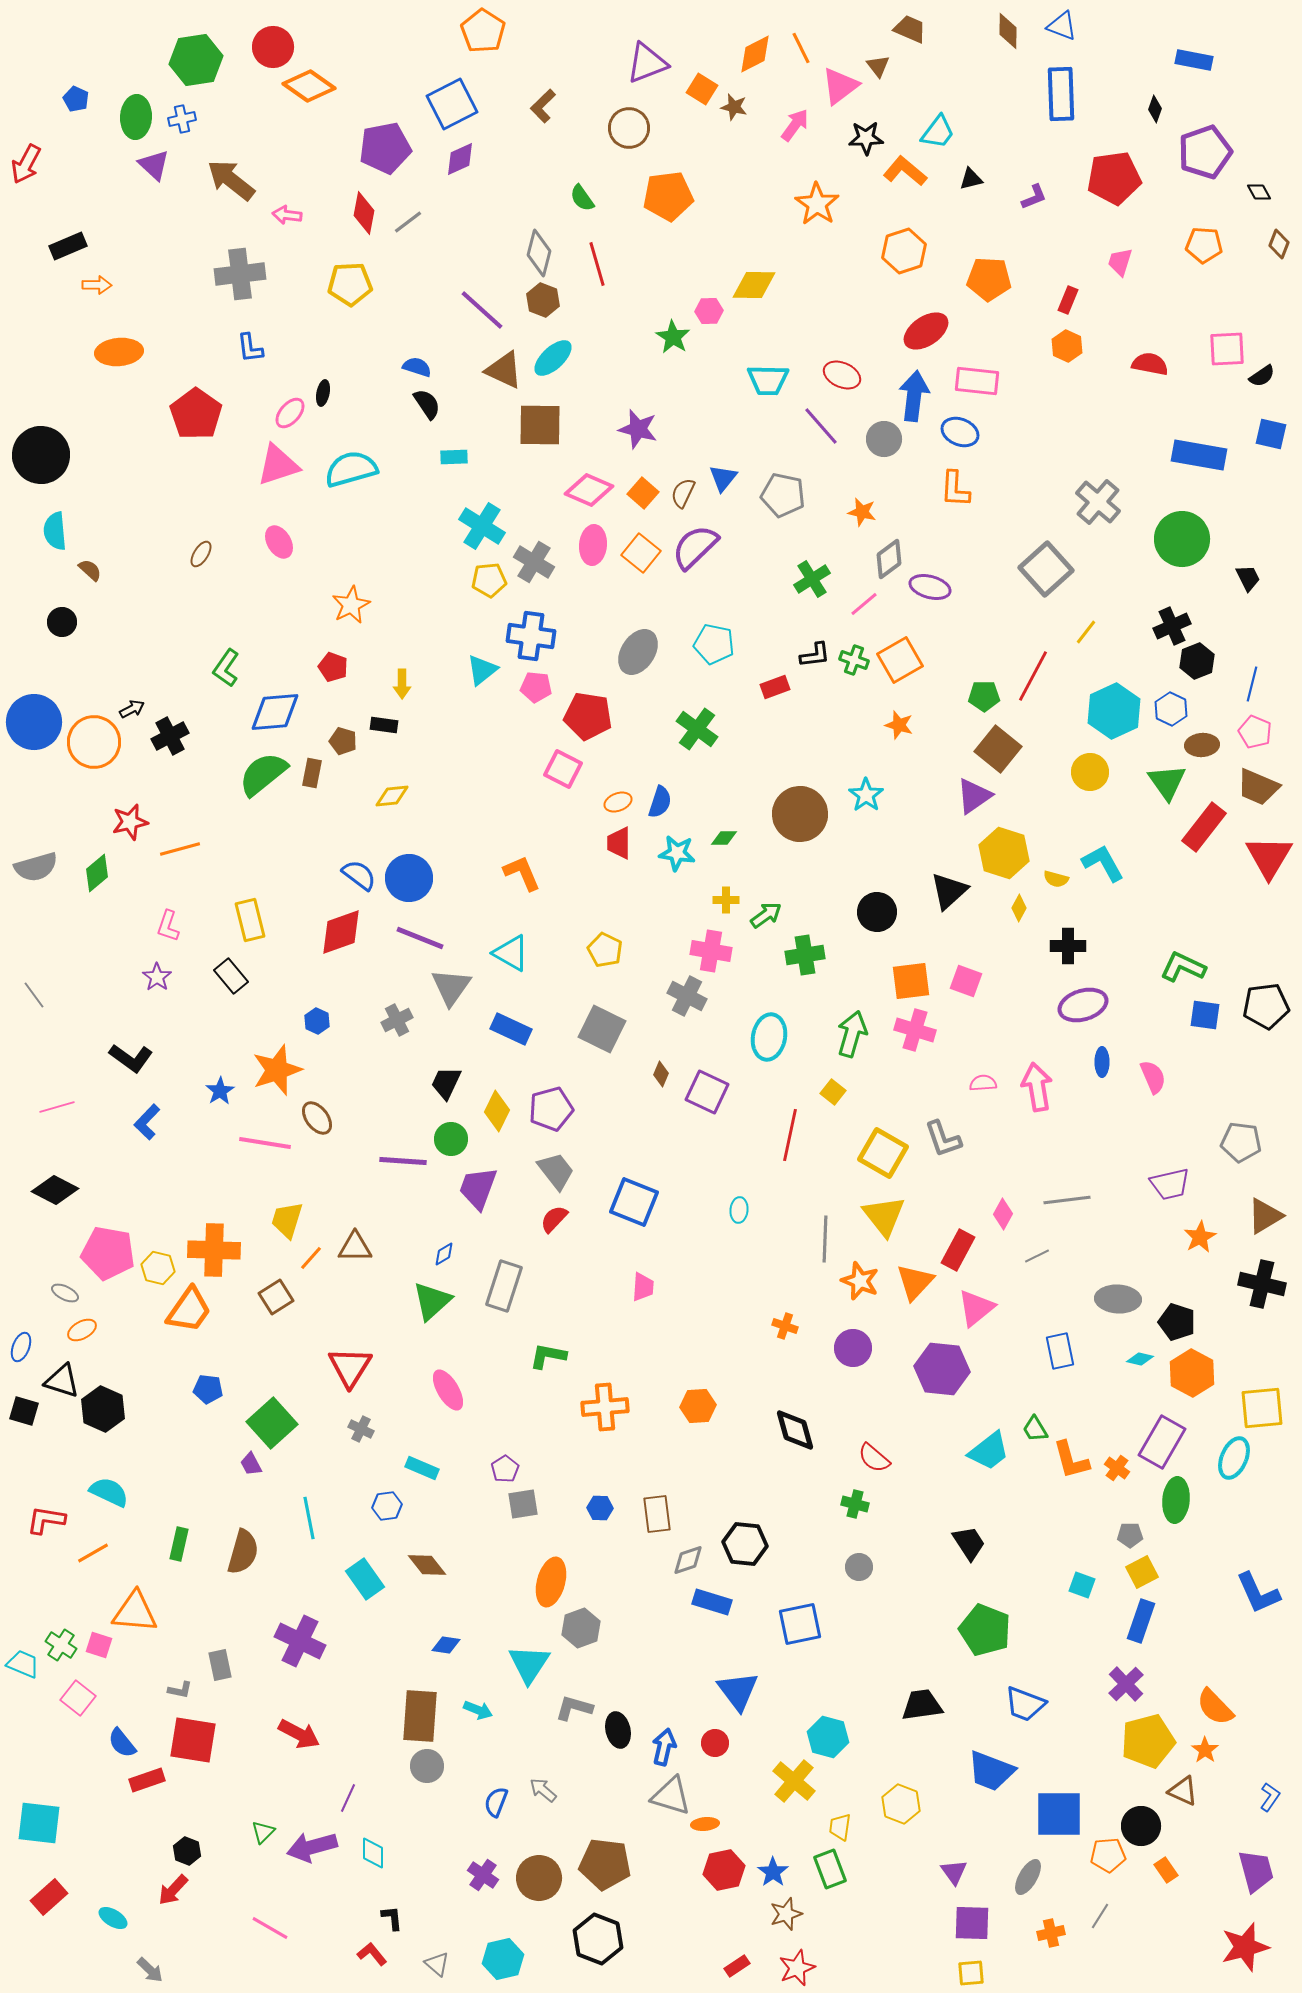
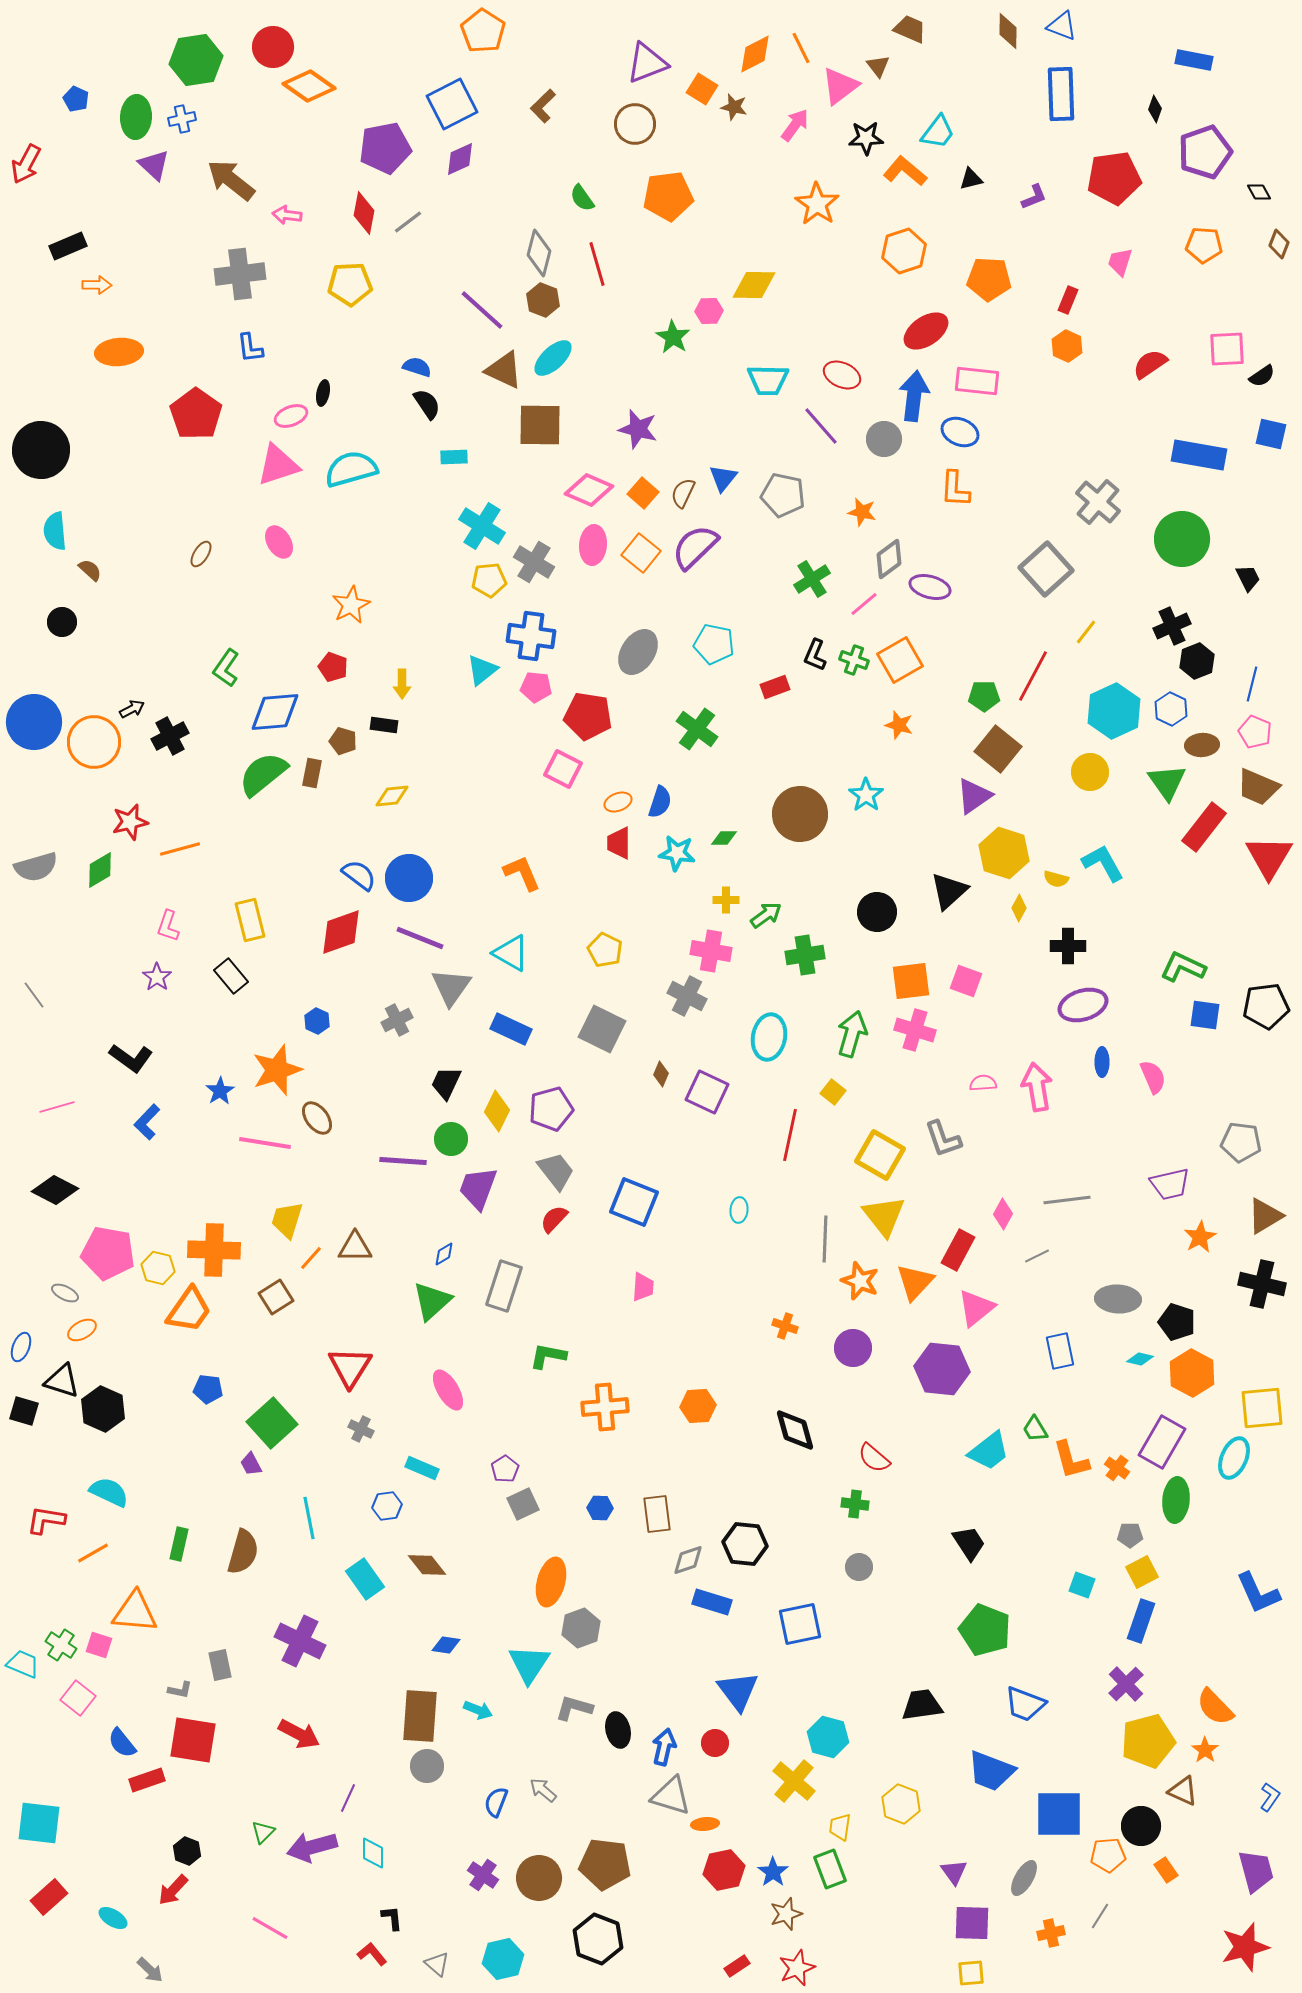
brown circle at (629, 128): moved 6 px right, 4 px up
red semicircle at (1150, 364): rotated 45 degrees counterclockwise
pink ellipse at (290, 413): moved 1 px right, 3 px down; rotated 28 degrees clockwise
black circle at (41, 455): moved 5 px up
black L-shape at (815, 655): rotated 120 degrees clockwise
green diamond at (97, 873): moved 3 px right, 3 px up; rotated 9 degrees clockwise
yellow square at (883, 1153): moved 3 px left, 2 px down
gray square at (523, 1504): rotated 16 degrees counterclockwise
green cross at (855, 1504): rotated 8 degrees counterclockwise
gray ellipse at (1028, 1877): moved 4 px left, 1 px down
